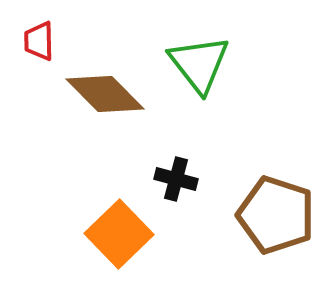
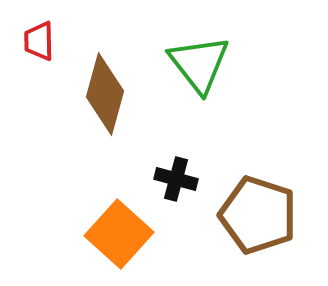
brown diamond: rotated 60 degrees clockwise
brown pentagon: moved 18 px left
orange square: rotated 4 degrees counterclockwise
